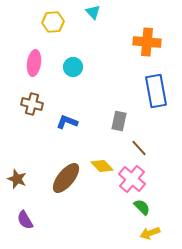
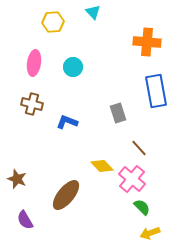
gray rectangle: moved 1 px left, 8 px up; rotated 30 degrees counterclockwise
brown ellipse: moved 17 px down
